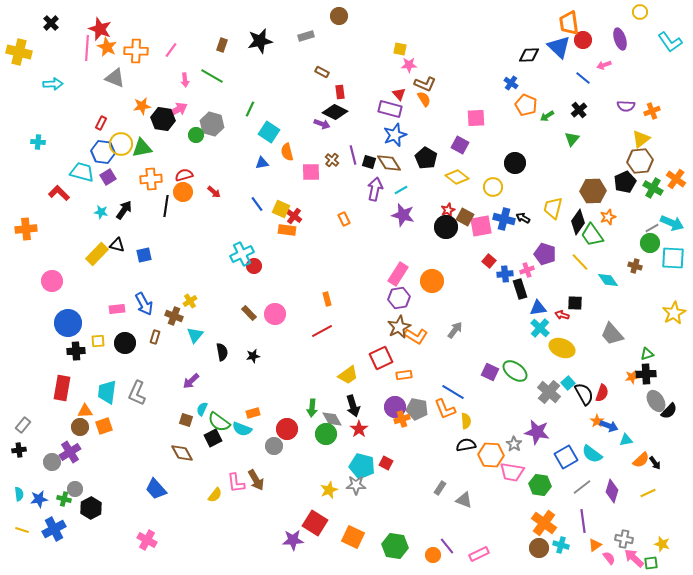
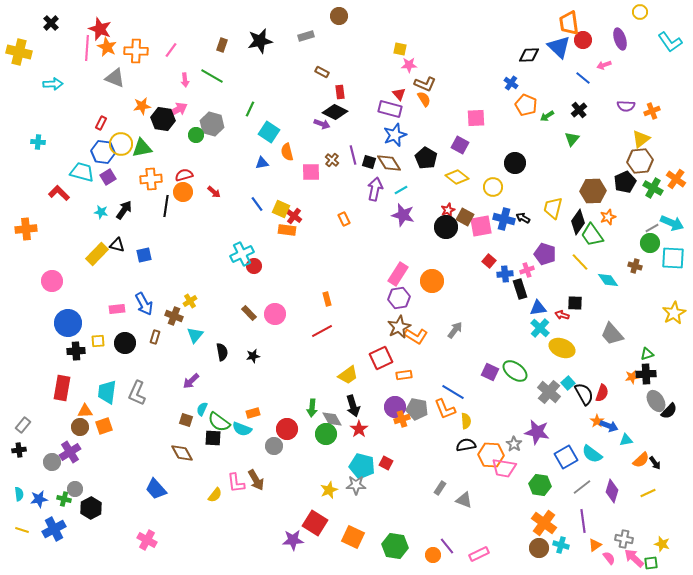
black square at (213, 438): rotated 30 degrees clockwise
pink trapezoid at (512, 472): moved 8 px left, 4 px up
